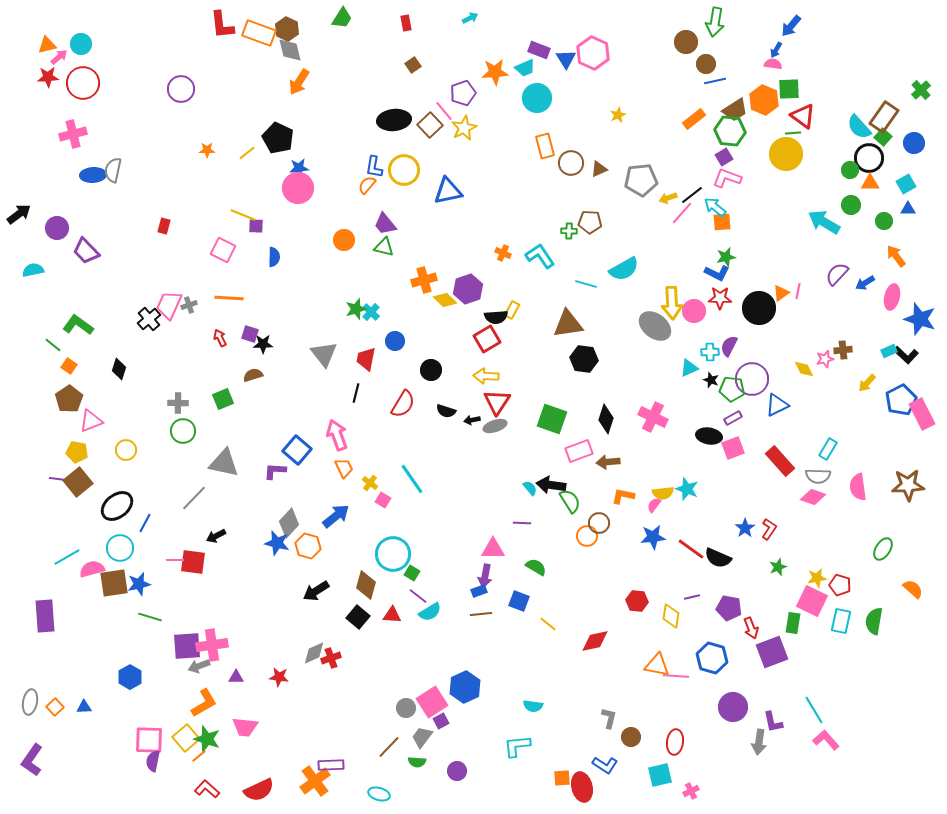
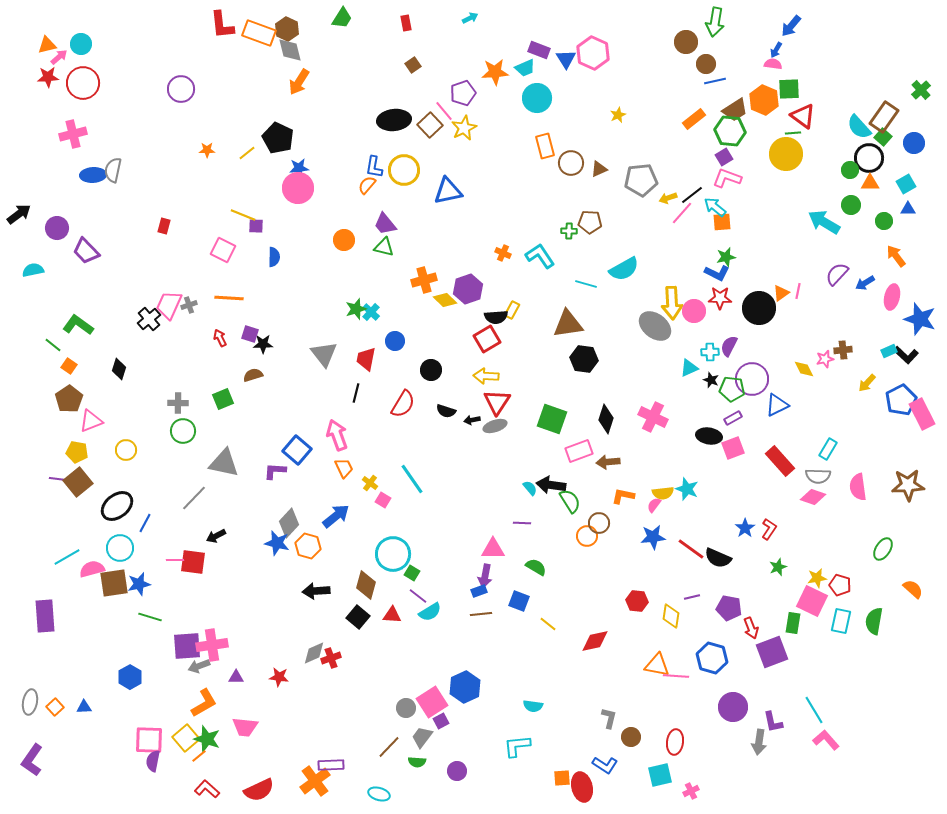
black arrow at (316, 591): rotated 28 degrees clockwise
